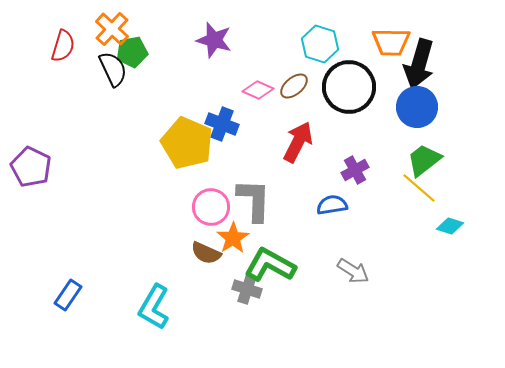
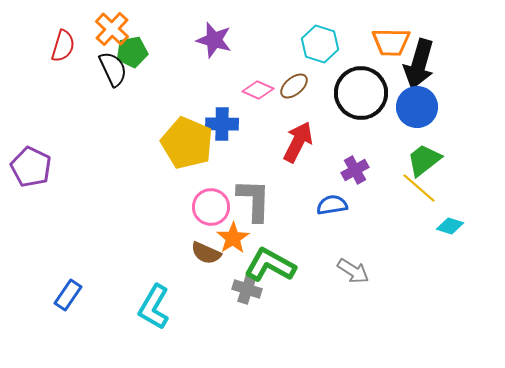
black circle: moved 12 px right, 6 px down
blue cross: rotated 20 degrees counterclockwise
